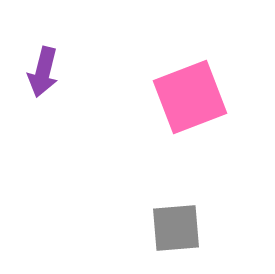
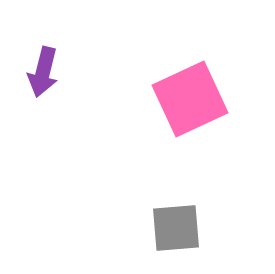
pink square: moved 2 px down; rotated 4 degrees counterclockwise
